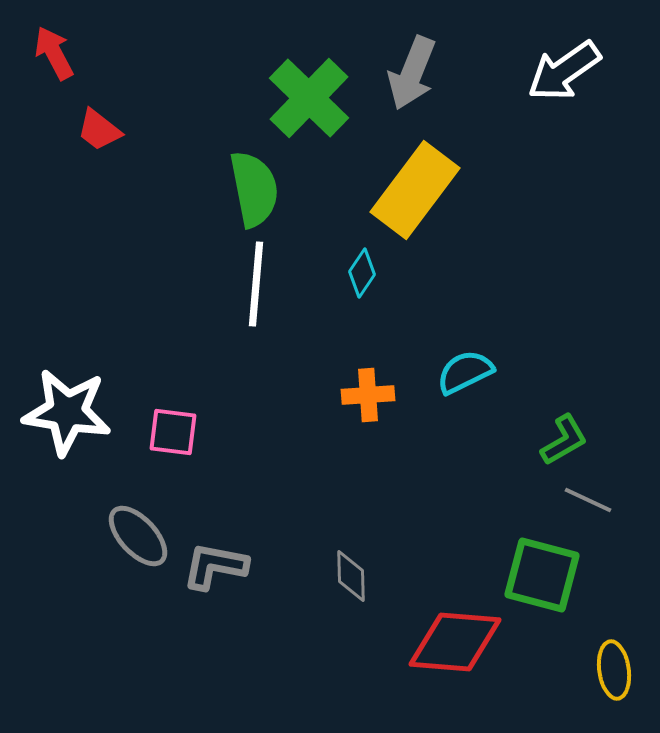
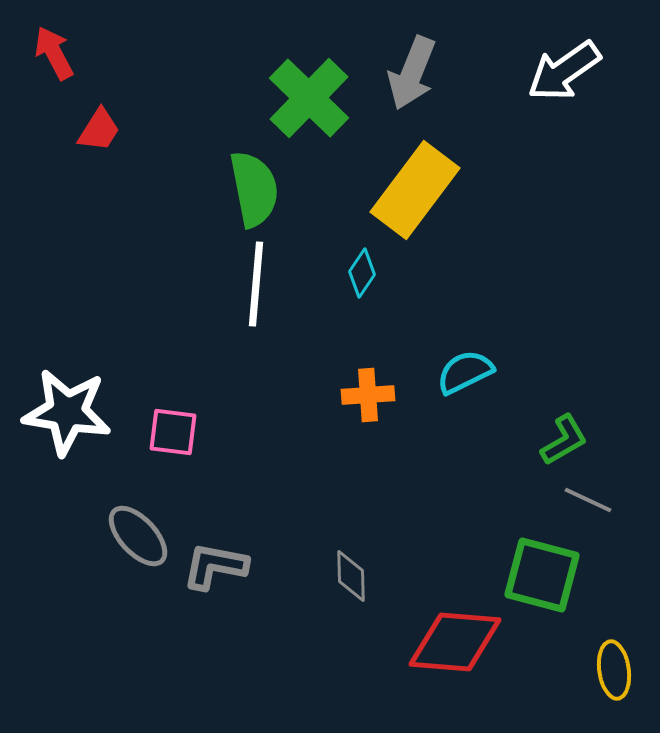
red trapezoid: rotated 96 degrees counterclockwise
